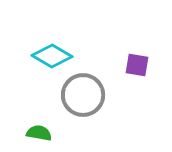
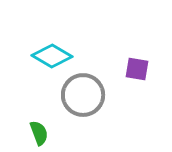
purple square: moved 4 px down
green semicircle: rotated 60 degrees clockwise
